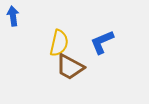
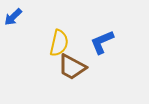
blue arrow: moved 1 px down; rotated 126 degrees counterclockwise
brown trapezoid: moved 2 px right
